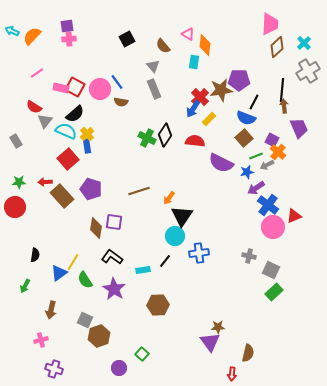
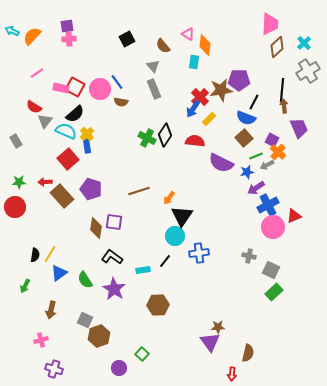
blue cross at (268, 205): rotated 25 degrees clockwise
yellow line at (73, 262): moved 23 px left, 8 px up
